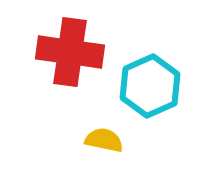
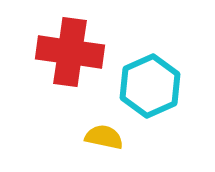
yellow semicircle: moved 3 px up
